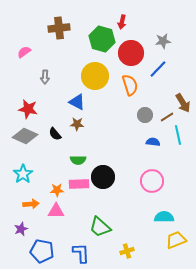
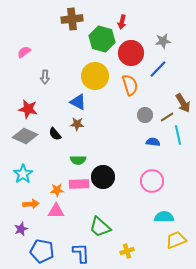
brown cross: moved 13 px right, 9 px up
blue triangle: moved 1 px right
